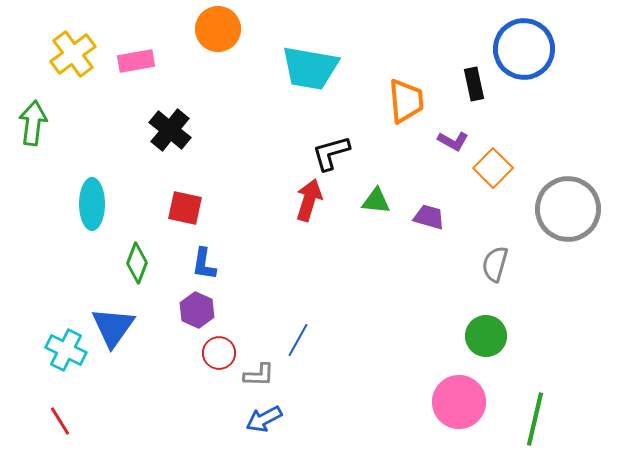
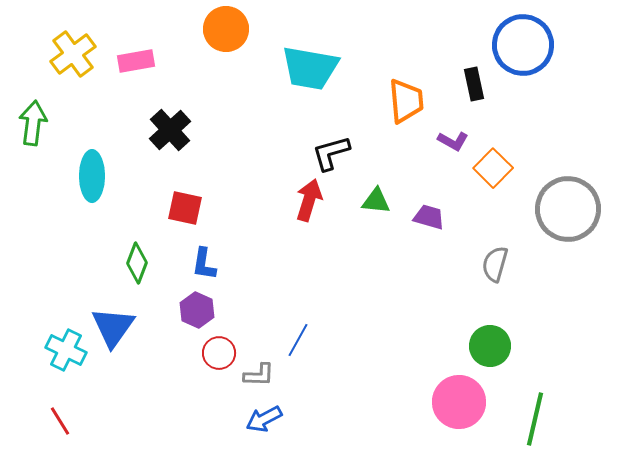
orange circle: moved 8 px right
blue circle: moved 1 px left, 4 px up
black cross: rotated 9 degrees clockwise
cyan ellipse: moved 28 px up
green circle: moved 4 px right, 10 px down
